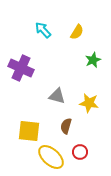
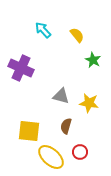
yellow semicircle: moved 3 px down; rotated 70 degrees counterclockwise
green star: rotated 21 degrees counterclockwise
gray triangle: moved 4 px right
